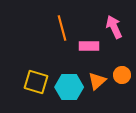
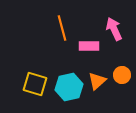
pink arrow: moved 2 px down
yellow square: moved 1 px left, 2 px down
cyan hexagon: rotated 12 degrees counterclockwise
